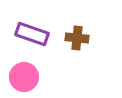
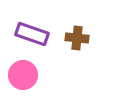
pink circle: moved 1 px left, 2 px up
